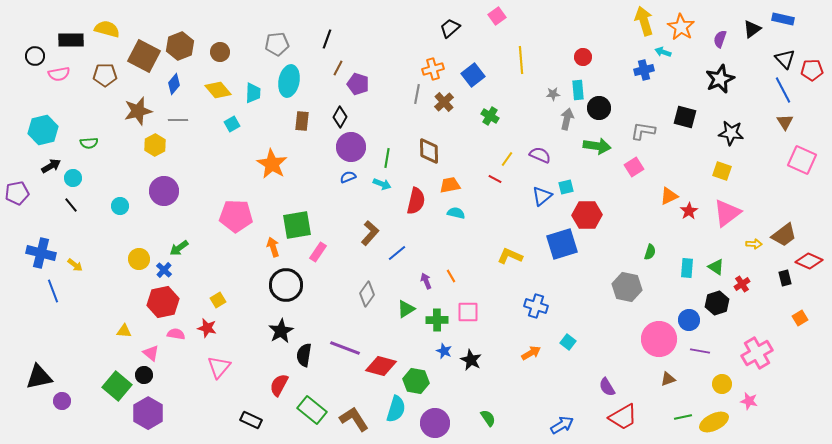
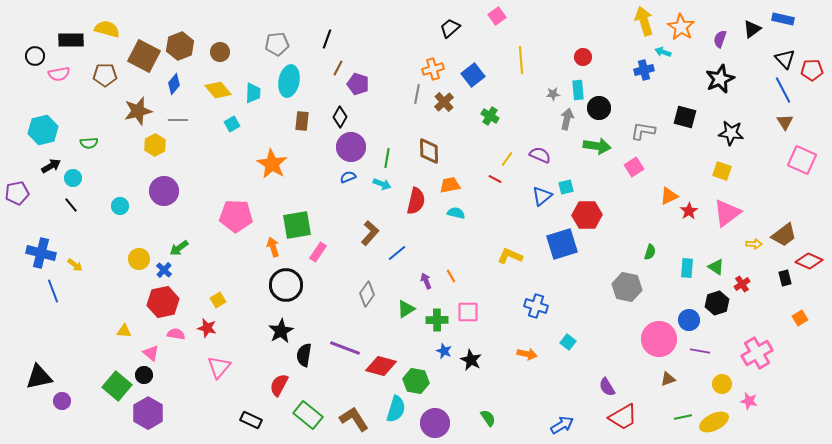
orange arrow at (531, 353): moved 4 px left, 1 px down; rotated 42 degrees clockwise
green rectangle at (312, 410): moved 4 px left, 5 px down
